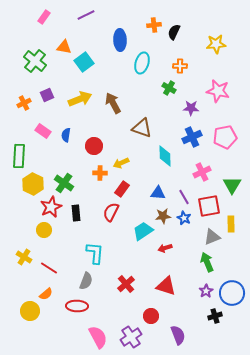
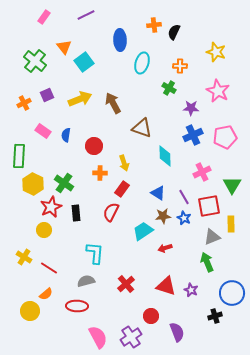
yellow star at (216, 44): moved 8 px down; rotated 24 degrees clockwise
orange triangle at (64, 47): rotated 42 degrees clockwise
pink star at (218, 91): rotated 15 degrees clockwise
blue cross at (192, 137): moved 1 px right, 2 px up
yellow arrow at (121, 163): moved 3 px right; rotated 84 degrees counterclockwise
blue triangle at (158, 193): rotated 28 degrees clockwise
gray semicircle at (86, 281): rotated 126 degrees counterclockwise
purple star at (206, 291): moved 15 px left, 1 px up; rotated 16 degrees counterclockwise
purple semicircle at (178, 335): moved 1 px left, 3 px up
